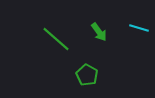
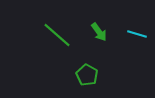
cyan line: moved 2 px left, 6 px down
green line: moved 1 px right, 4 px up
